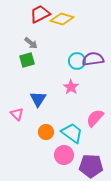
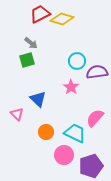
purple semicircle: moved 4 px right, 13 px down
blue triangle: rotated 18 degrees counterclockwise
cyan trapezoid: moved 3 px right; rotated 10 degrees counterclockwise
purple pentagon: rotated 20 degrees counterclockwise
